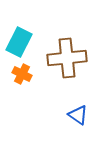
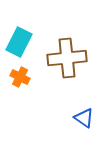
orange cross: moved 2 px left, 3 px down
blue triangle: moved 6 px right, 3 px down
